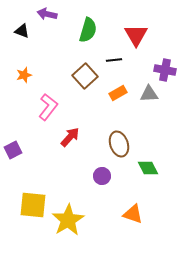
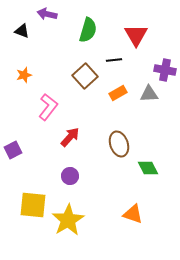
purple circle: moved 32 px left
